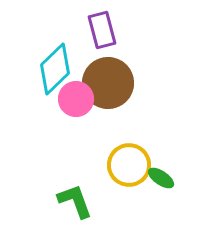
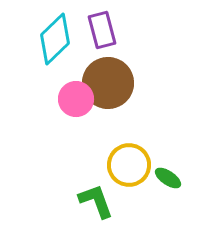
cyan diamond: moved 30 px up
green ellipse: moved 7 px right
green L-shape: moved 21 px right
